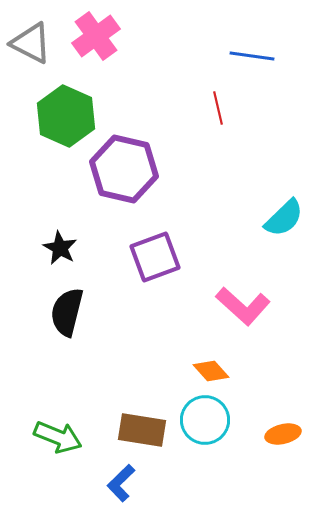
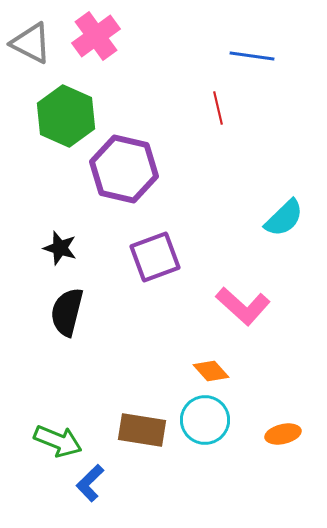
black star: rotated 12 degrees counterclockwise
green arrow: moved 4 px down
blue L-shape: moved 31 px left
